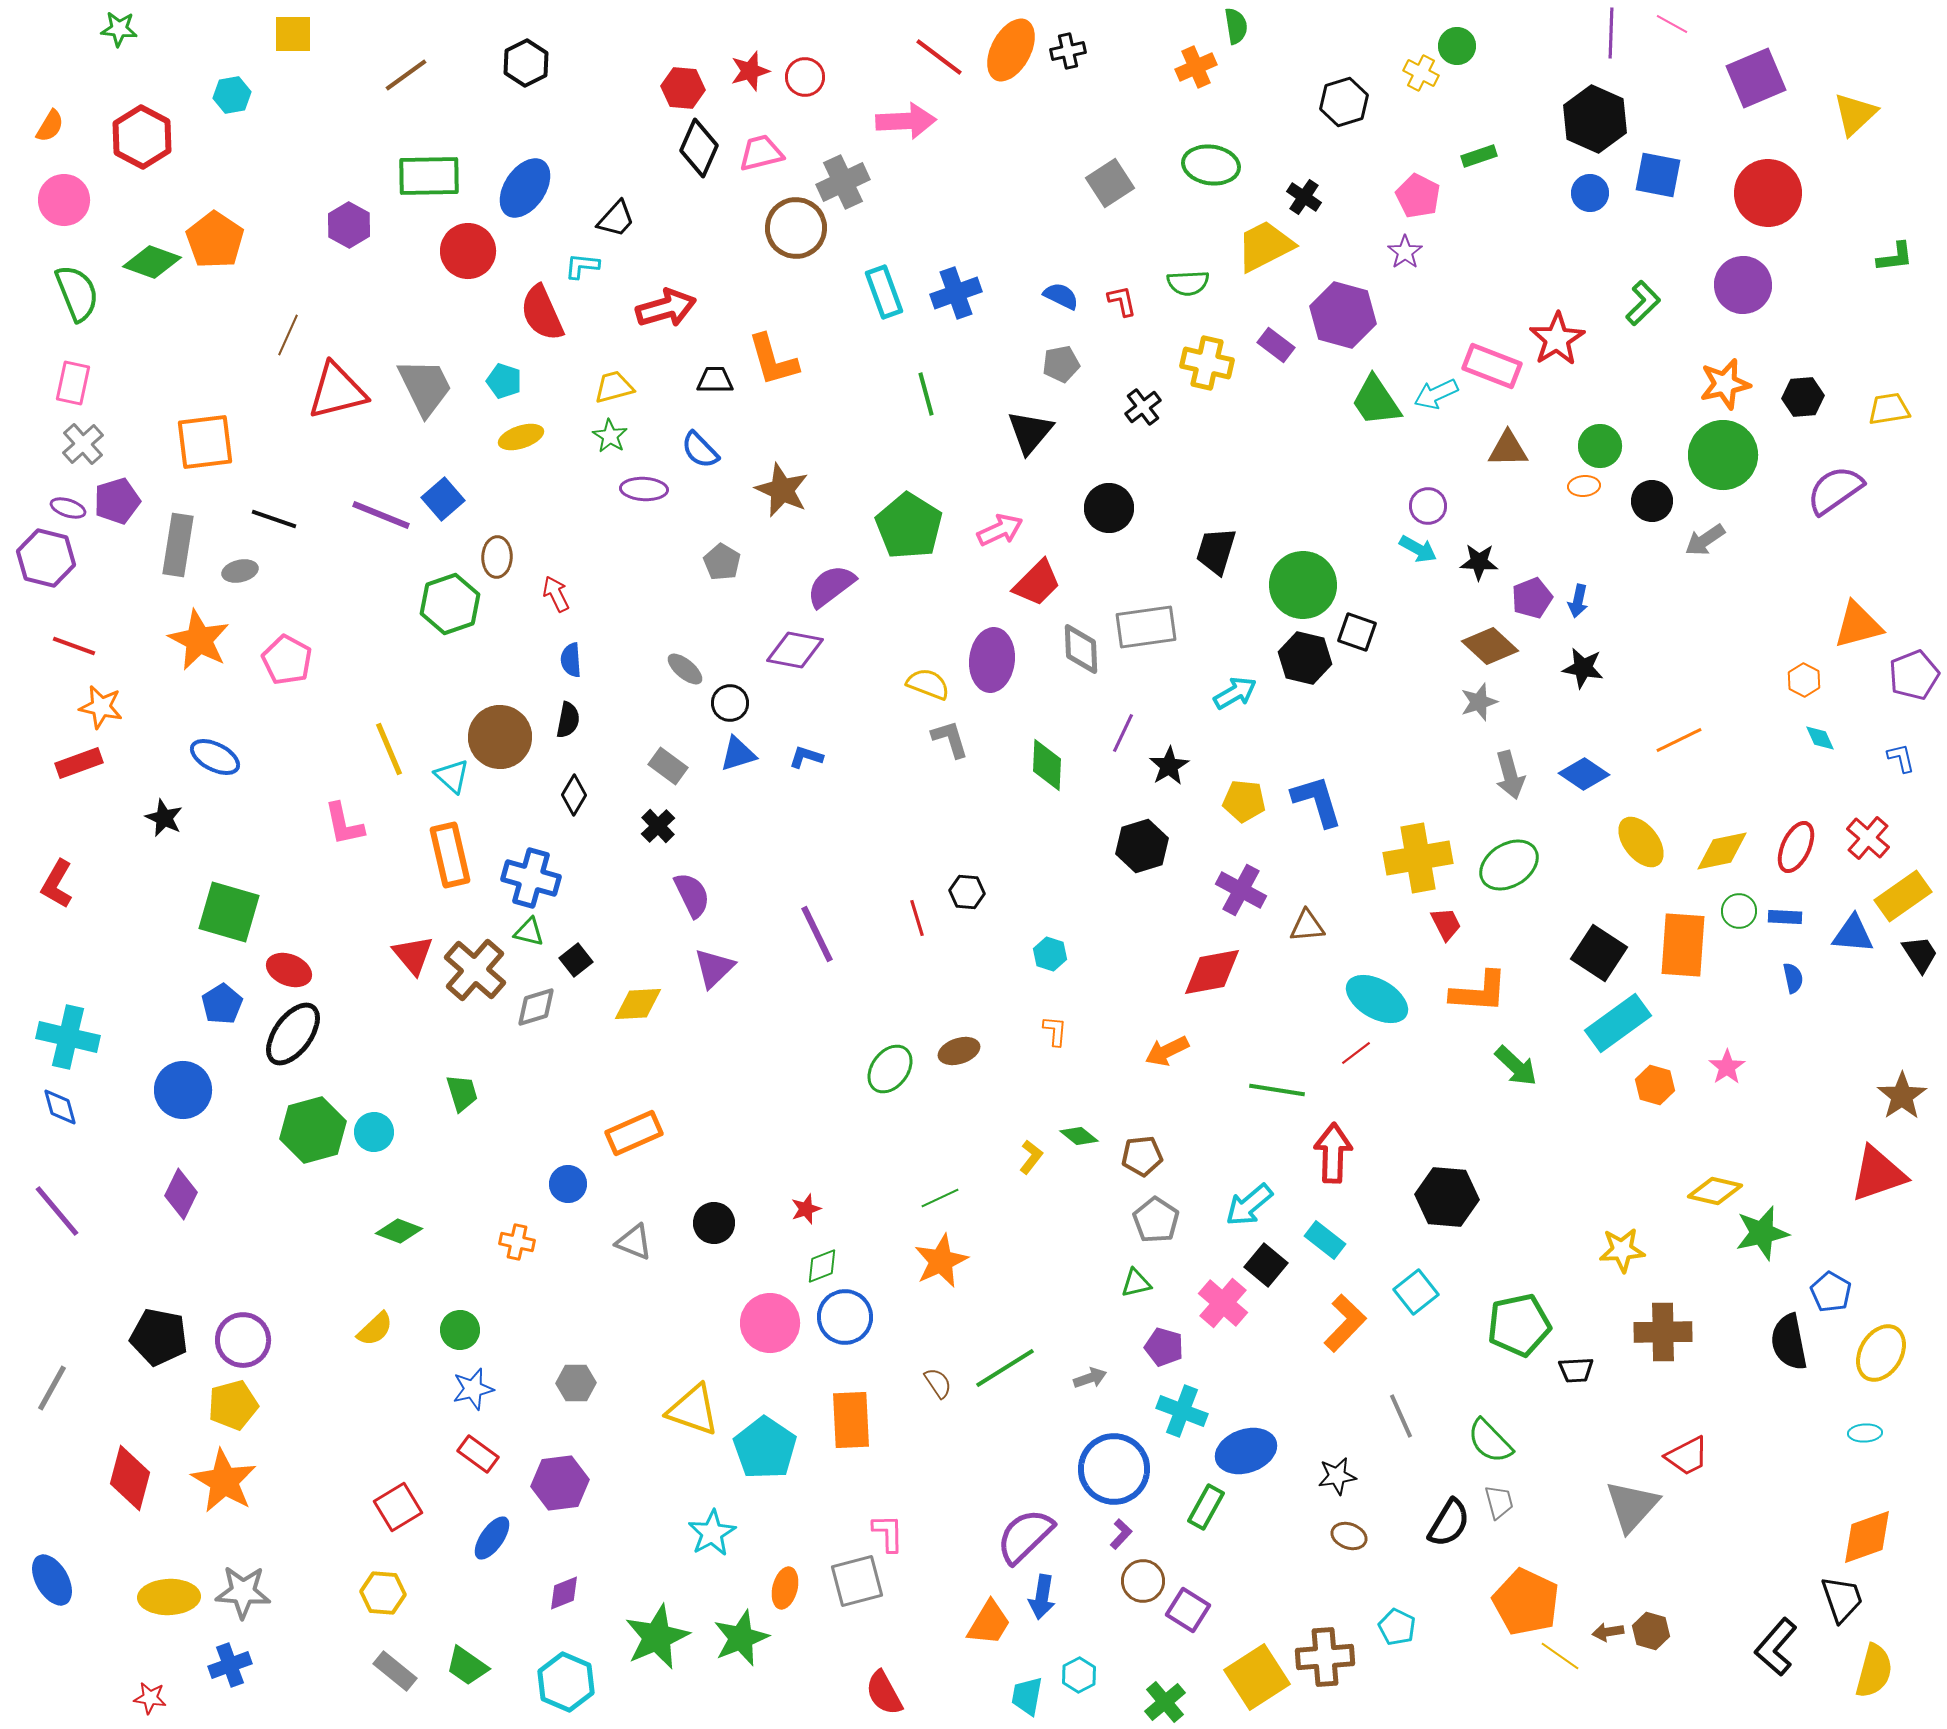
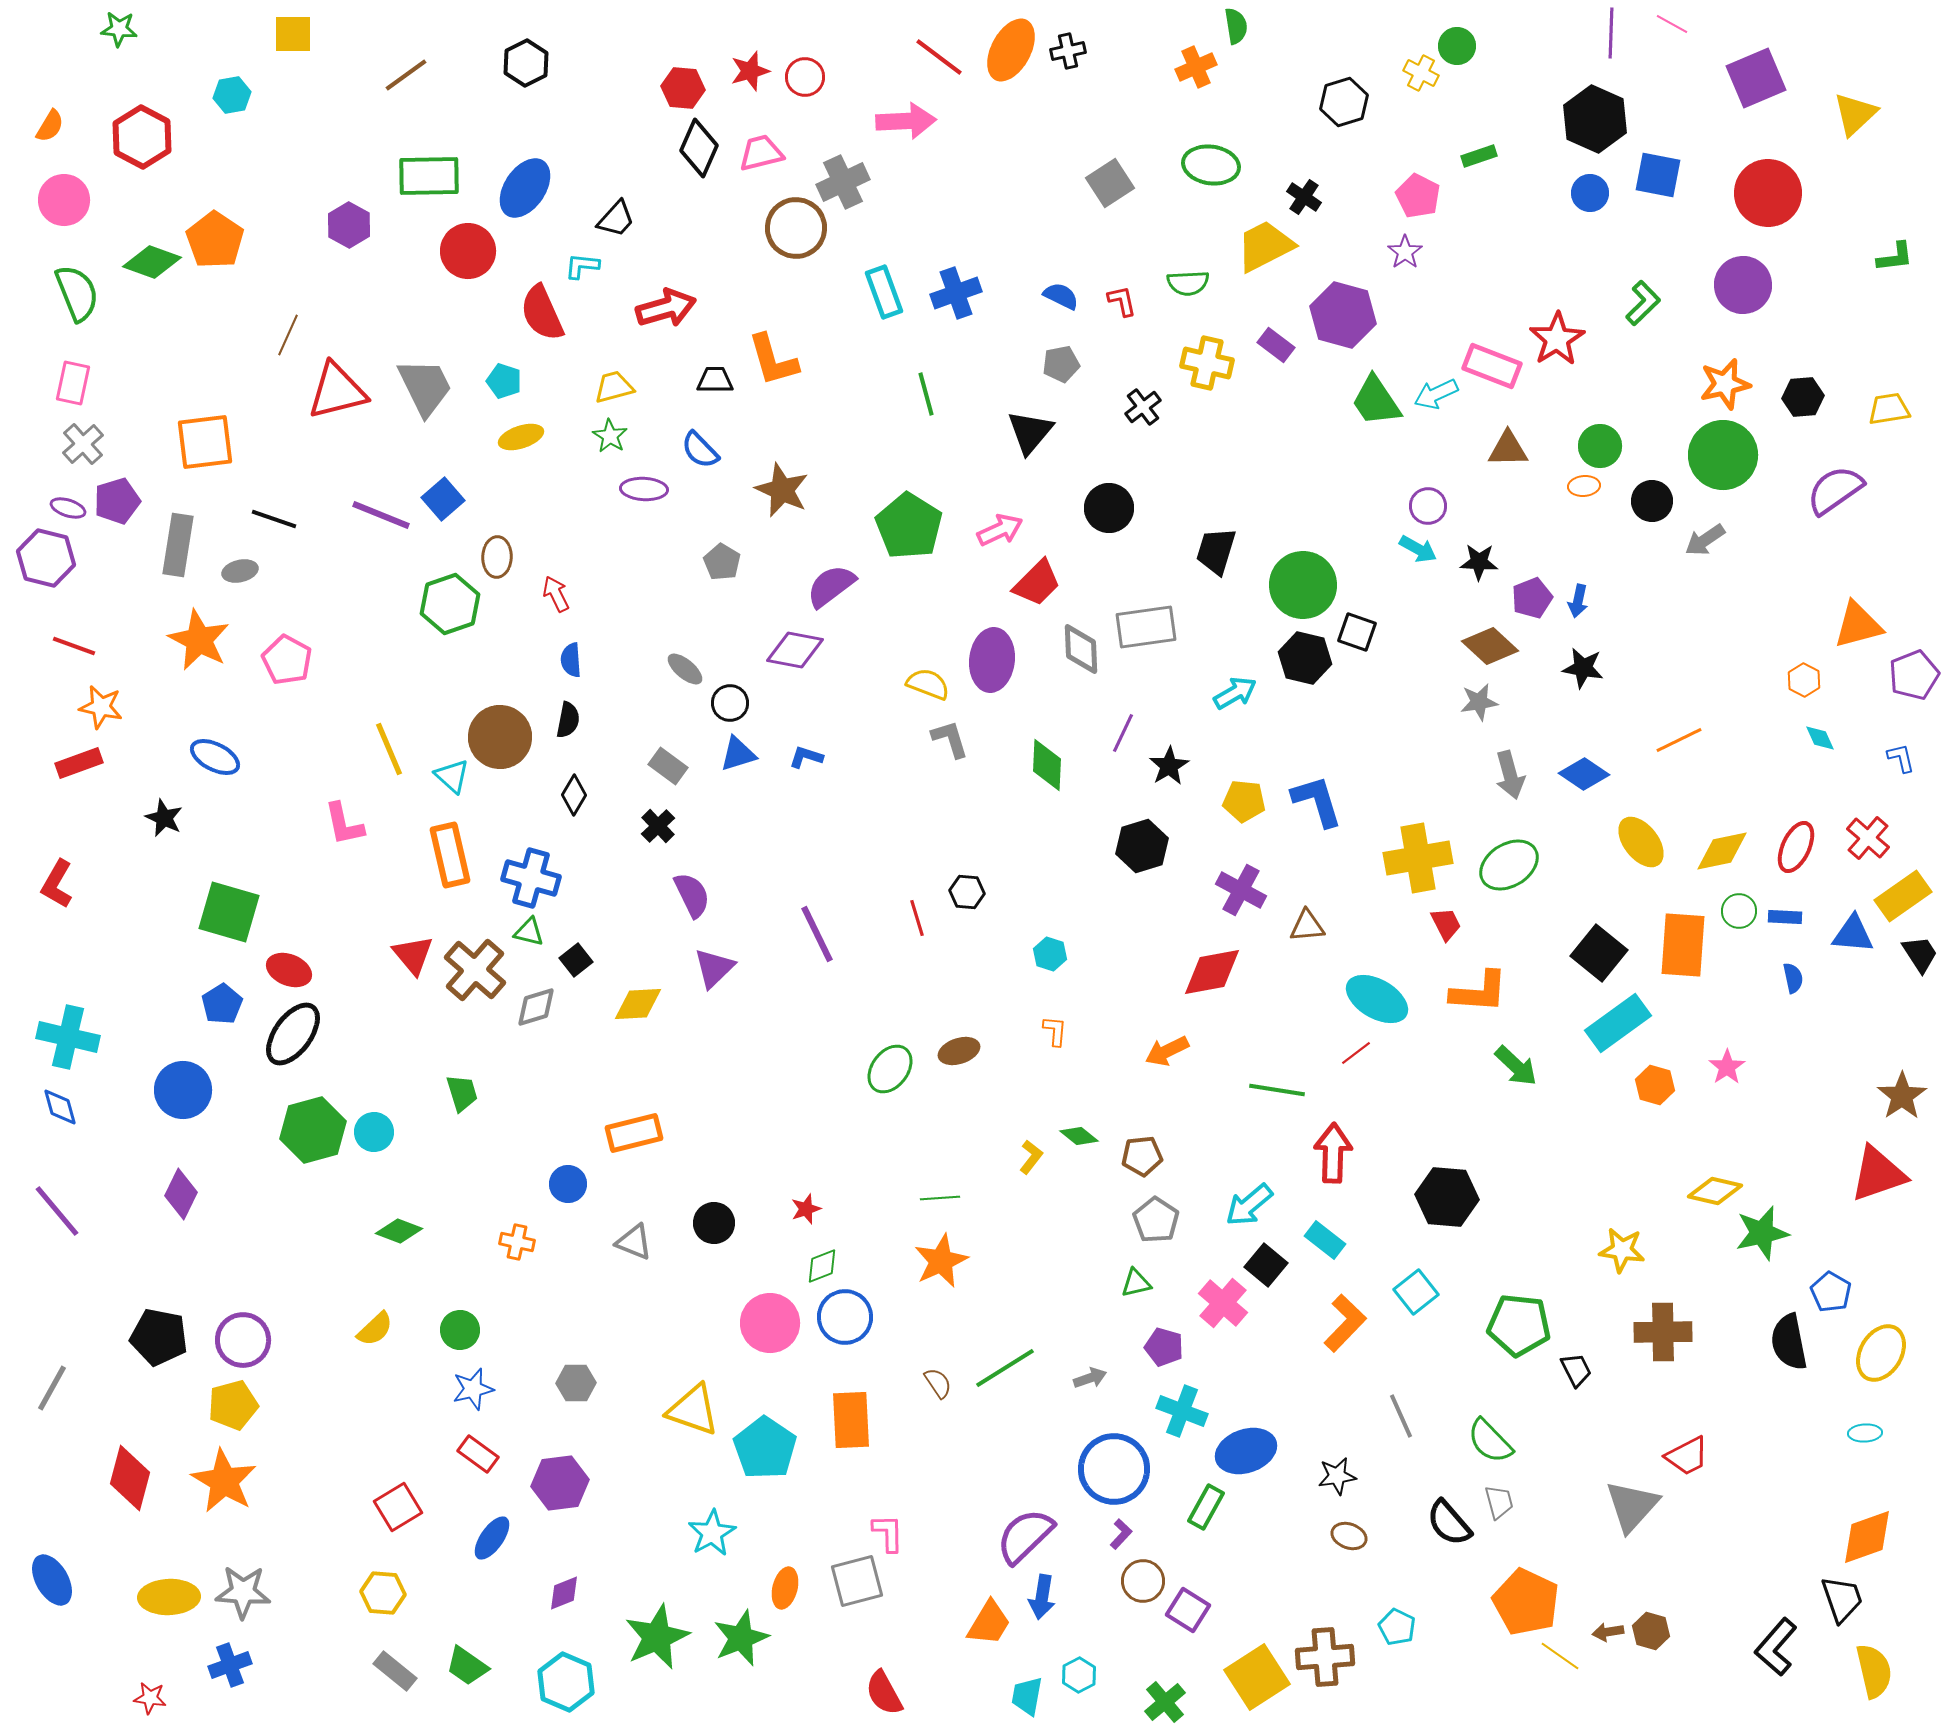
gray star at (1479, 702): rotated 9 degrees clockwise
black square at (1599, 953): rotated 6 degrees clockwise
orange rectangle at (634, 1133): rotated 10 degrees clockwise
green line at (940, 1198): rotated 21 degrees clockwise
yellow star at (1622, 1250): rotated 12 degrees clockwise
green pentagon at (1519, 1325): rotated 18 degrees clockwise
black trapezoid at (1576, 1370): rotated 114 degrees counterclockwise
black semicircle at (1449, 1523): rotated 108 degrees clockwise
yellow semicircle at (1874, 1671): rotated 28 degrees counterclockwise
